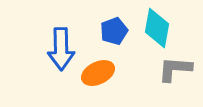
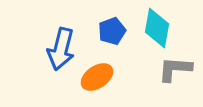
blue pentagon: moved 2 px left
blue arrow: rotated 15 degrees clockwise
orange ellipse: moved 1 px left, 4 px down; rotated 8 degrees counterclockwise
